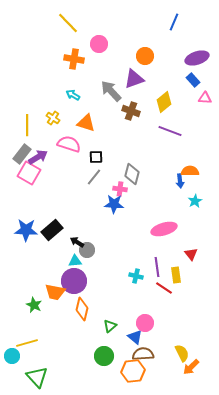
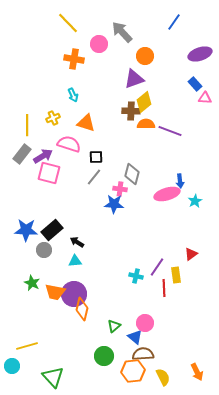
blue line at (174, 22): rotated 12 degrees clockwise
purple ellipse at (197, 58): moved 3 px right, 4 px up
blue rectangle at (193, 80): moved 2 px right, 4 px down
gray arrow at (111, 91): moved 11 px right, 59 px up
cyan arrow at (73, 95): rotated 144 degrees counterclockwise
yellow diamond at (164, 102): moved 20 px left
brown cross at (131, 111): rotated 18 degrees counterclockwise
yellow cross at (53, 118): rotated 32 degrees clockwise
purple arrow at (38, 157): moved 5 px right, 1 px up
orange semicircle at (190, 171): moved 44 px left, 47 px up
pink square at (29, 173): moved 20 px right; rotated 15 degrees counterclockwise
pink ellipse at (164, 229): moved 3 px right, 35 px up
gray circle at (87, 250): moved 43 px left
red triangle at (191, 254): rotated 32 degrees clockwise
purple line at (157, 267): rotated 42 degrees clockwise
purple circle at (74, 281): moved 13 px down
red line at (164, 288): rotated 54 degrees clockwise
green star at (34, 305): moved 2 px left, 22 px up
green triangle at (110, 326): moved 4 px right
yellow line at (27, 343): moved 3 px down
yellow semicircle at (182, 353): moved 19 px left, 24 px down
cyan circle at (12, 356): moved 10 px down
orange arrow at (191, 367): moved 6 px right, 5 px down; rotated 72 degrees counterclockwise
green triangle at (37, 377): moved 16 px right
